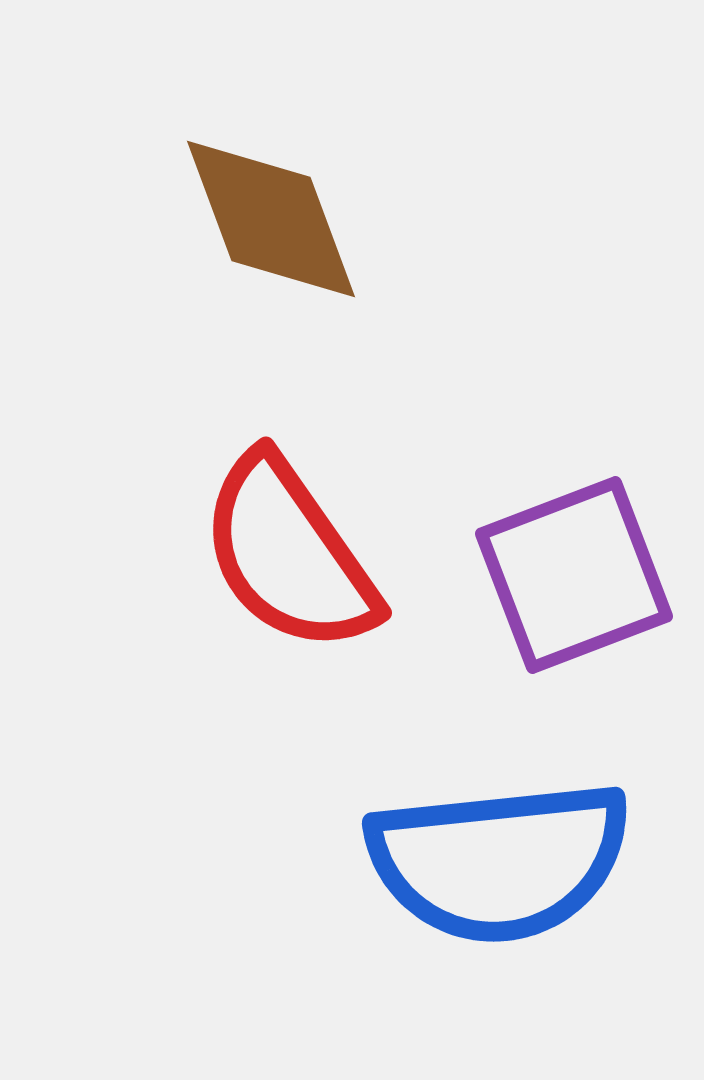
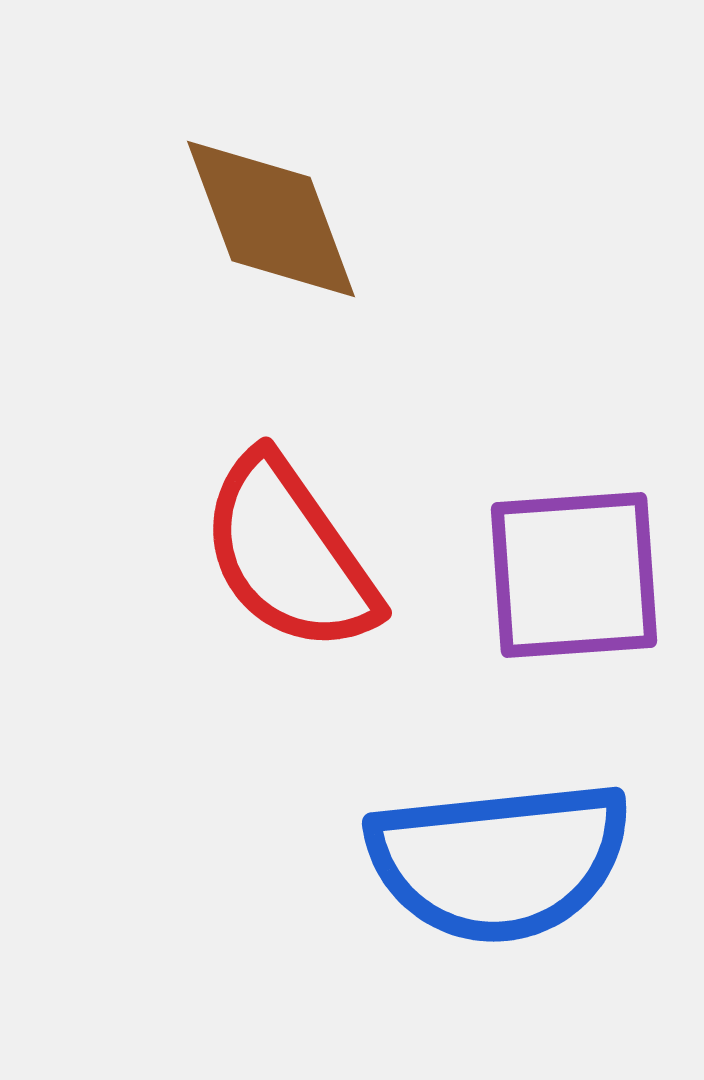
purple square: rotated 17 degrees clockwise
